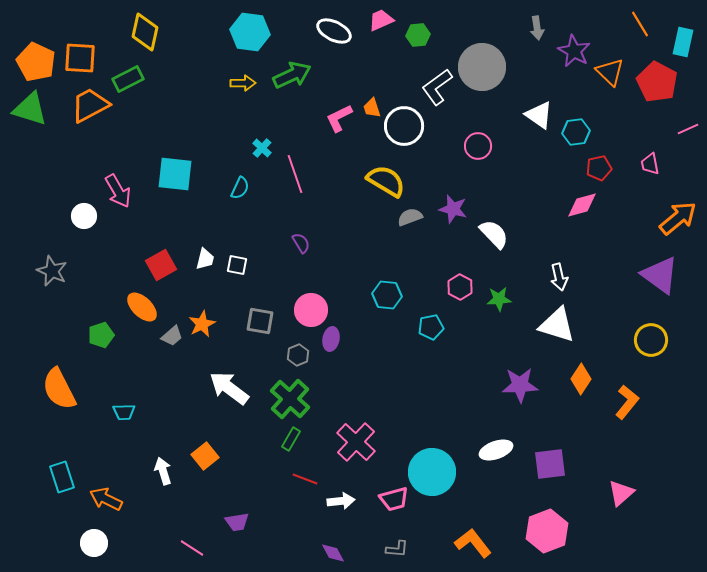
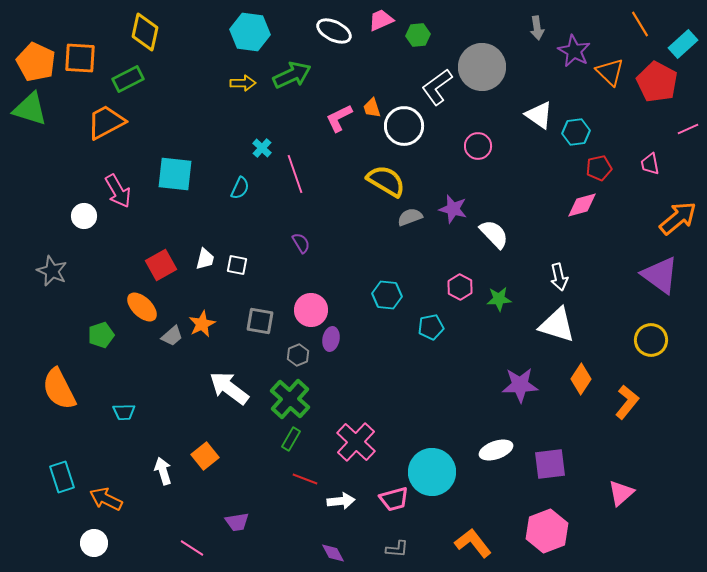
cyan rectangle at (683, 42): moved 2 px down; rotated 36 degrees clockwise
orange trapezoid at (90, 105): moved 16 px right, 17 px down
